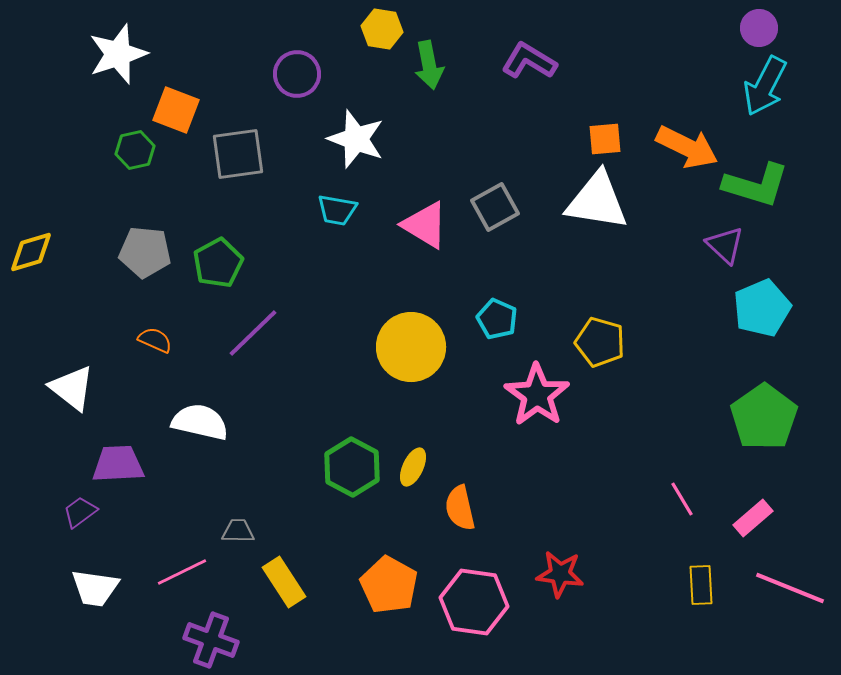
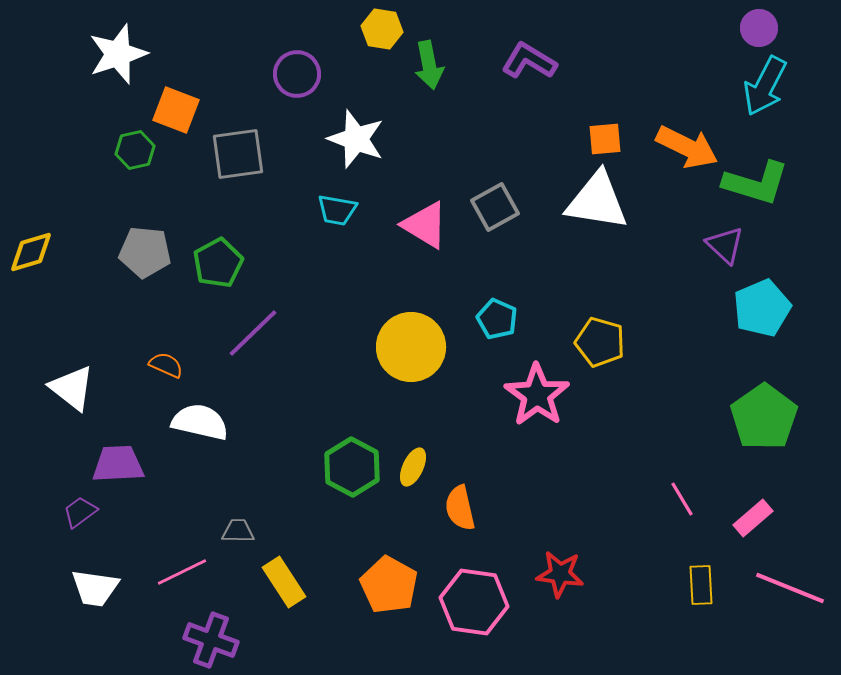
green L-shape at (756, 185): moved 2 px up
orange semicircle at (155, 340): moved 11 px right, 25 px down
